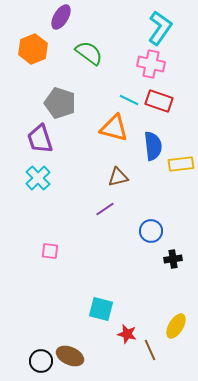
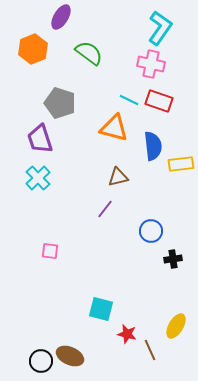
purple line: rotated 18 degrees counterclockwise
